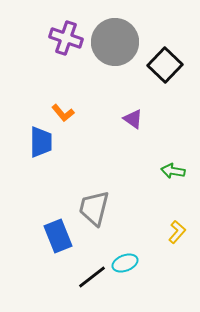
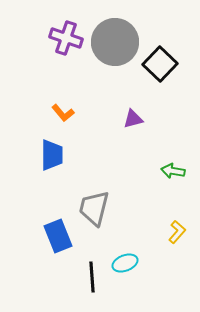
black square: moved 5 px left, 1 px up
purple triangle: rotated 50 degrees counterclockwise
blue trapezoid: moved 11 px right, 13 px down
black line: rotated 56 degrees counterclockwise
